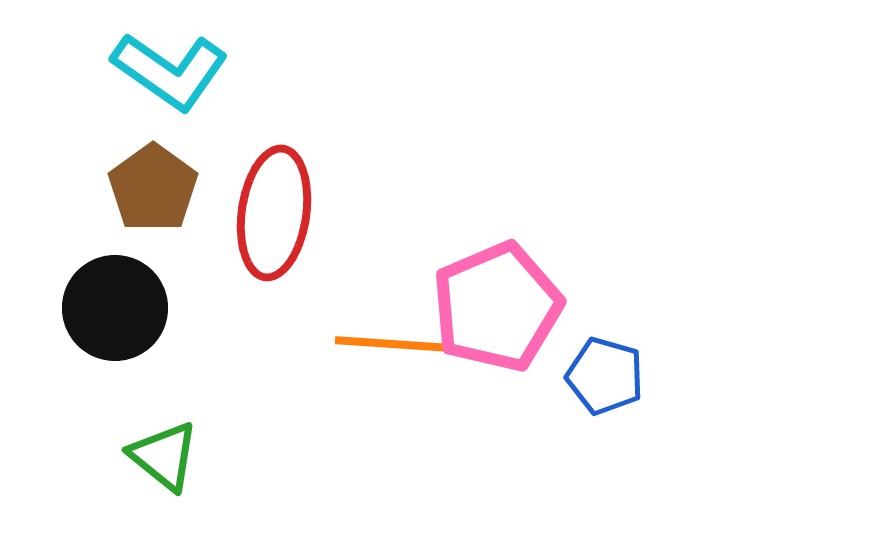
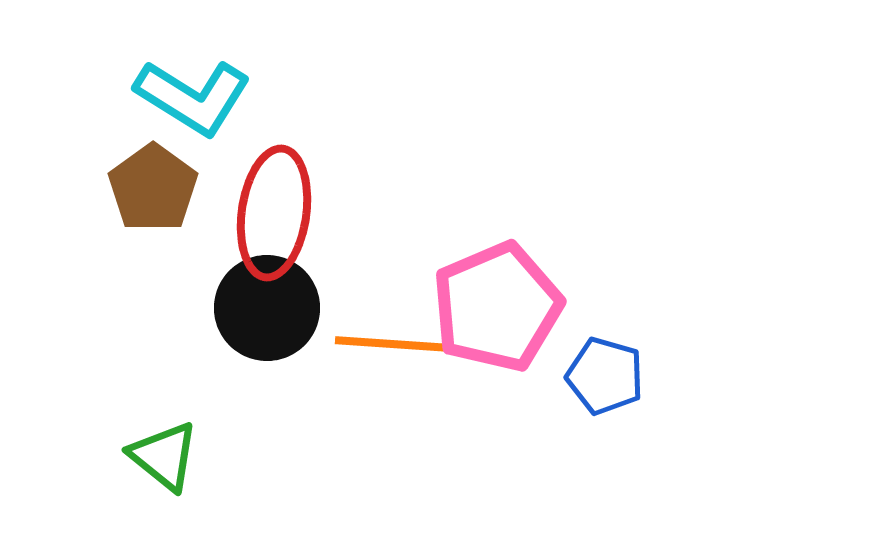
cyan L-shape: moved 23 px right, 26 px down; rotated 3 degrees counterclockwise
black circle: moved 152 px right
